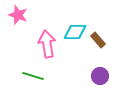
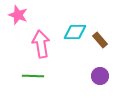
brown rectangle: moved 2 px right
pink arrow: moved 6 px left
green line: rotated 15 degrees counterclockwise
